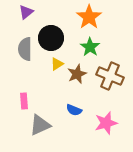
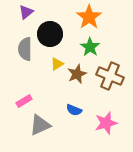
black circle: moved 1 px left, 4 px up
pink rectangle: rotated 63 degrees clockwise
